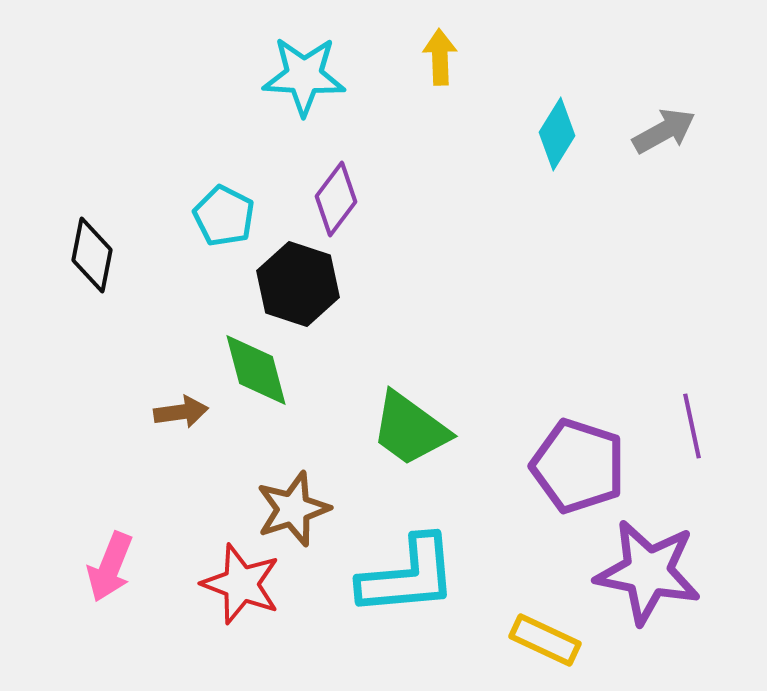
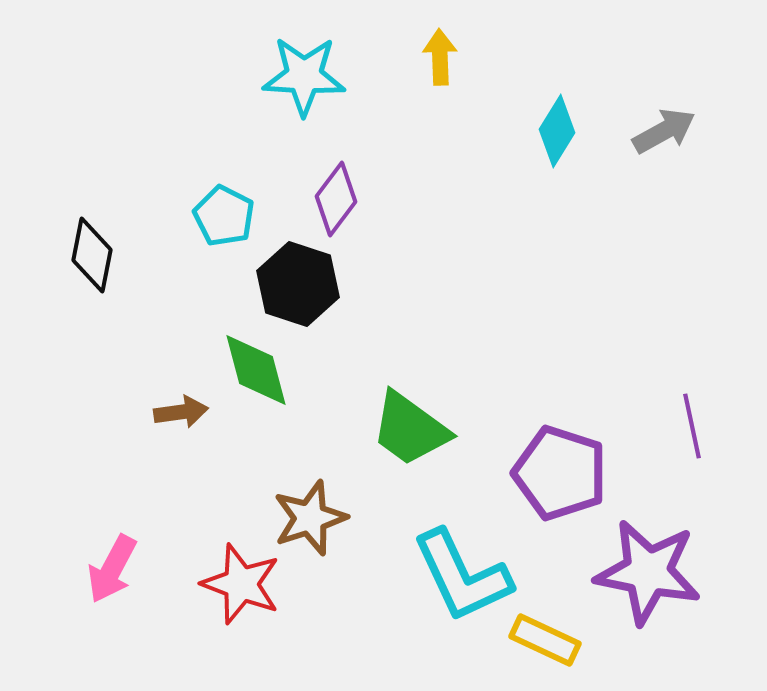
cyan diamond: moved 3 px up
purple pentagon: moved 18 px left, 7 px down
brown star: moved 17 px right, 9 px down
pink arrow: moved 2 px right, 2 px down; rotated 6 degrees clockwise
cyan L-shape: moved 54 px right; rotated 70 degrees clockwise
